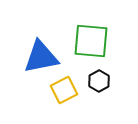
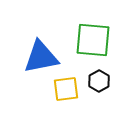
green square: moved 2 px right, 1 px up
yellow square: moved 2 px right, 1 px up; rotated 20 degrees clockwise
